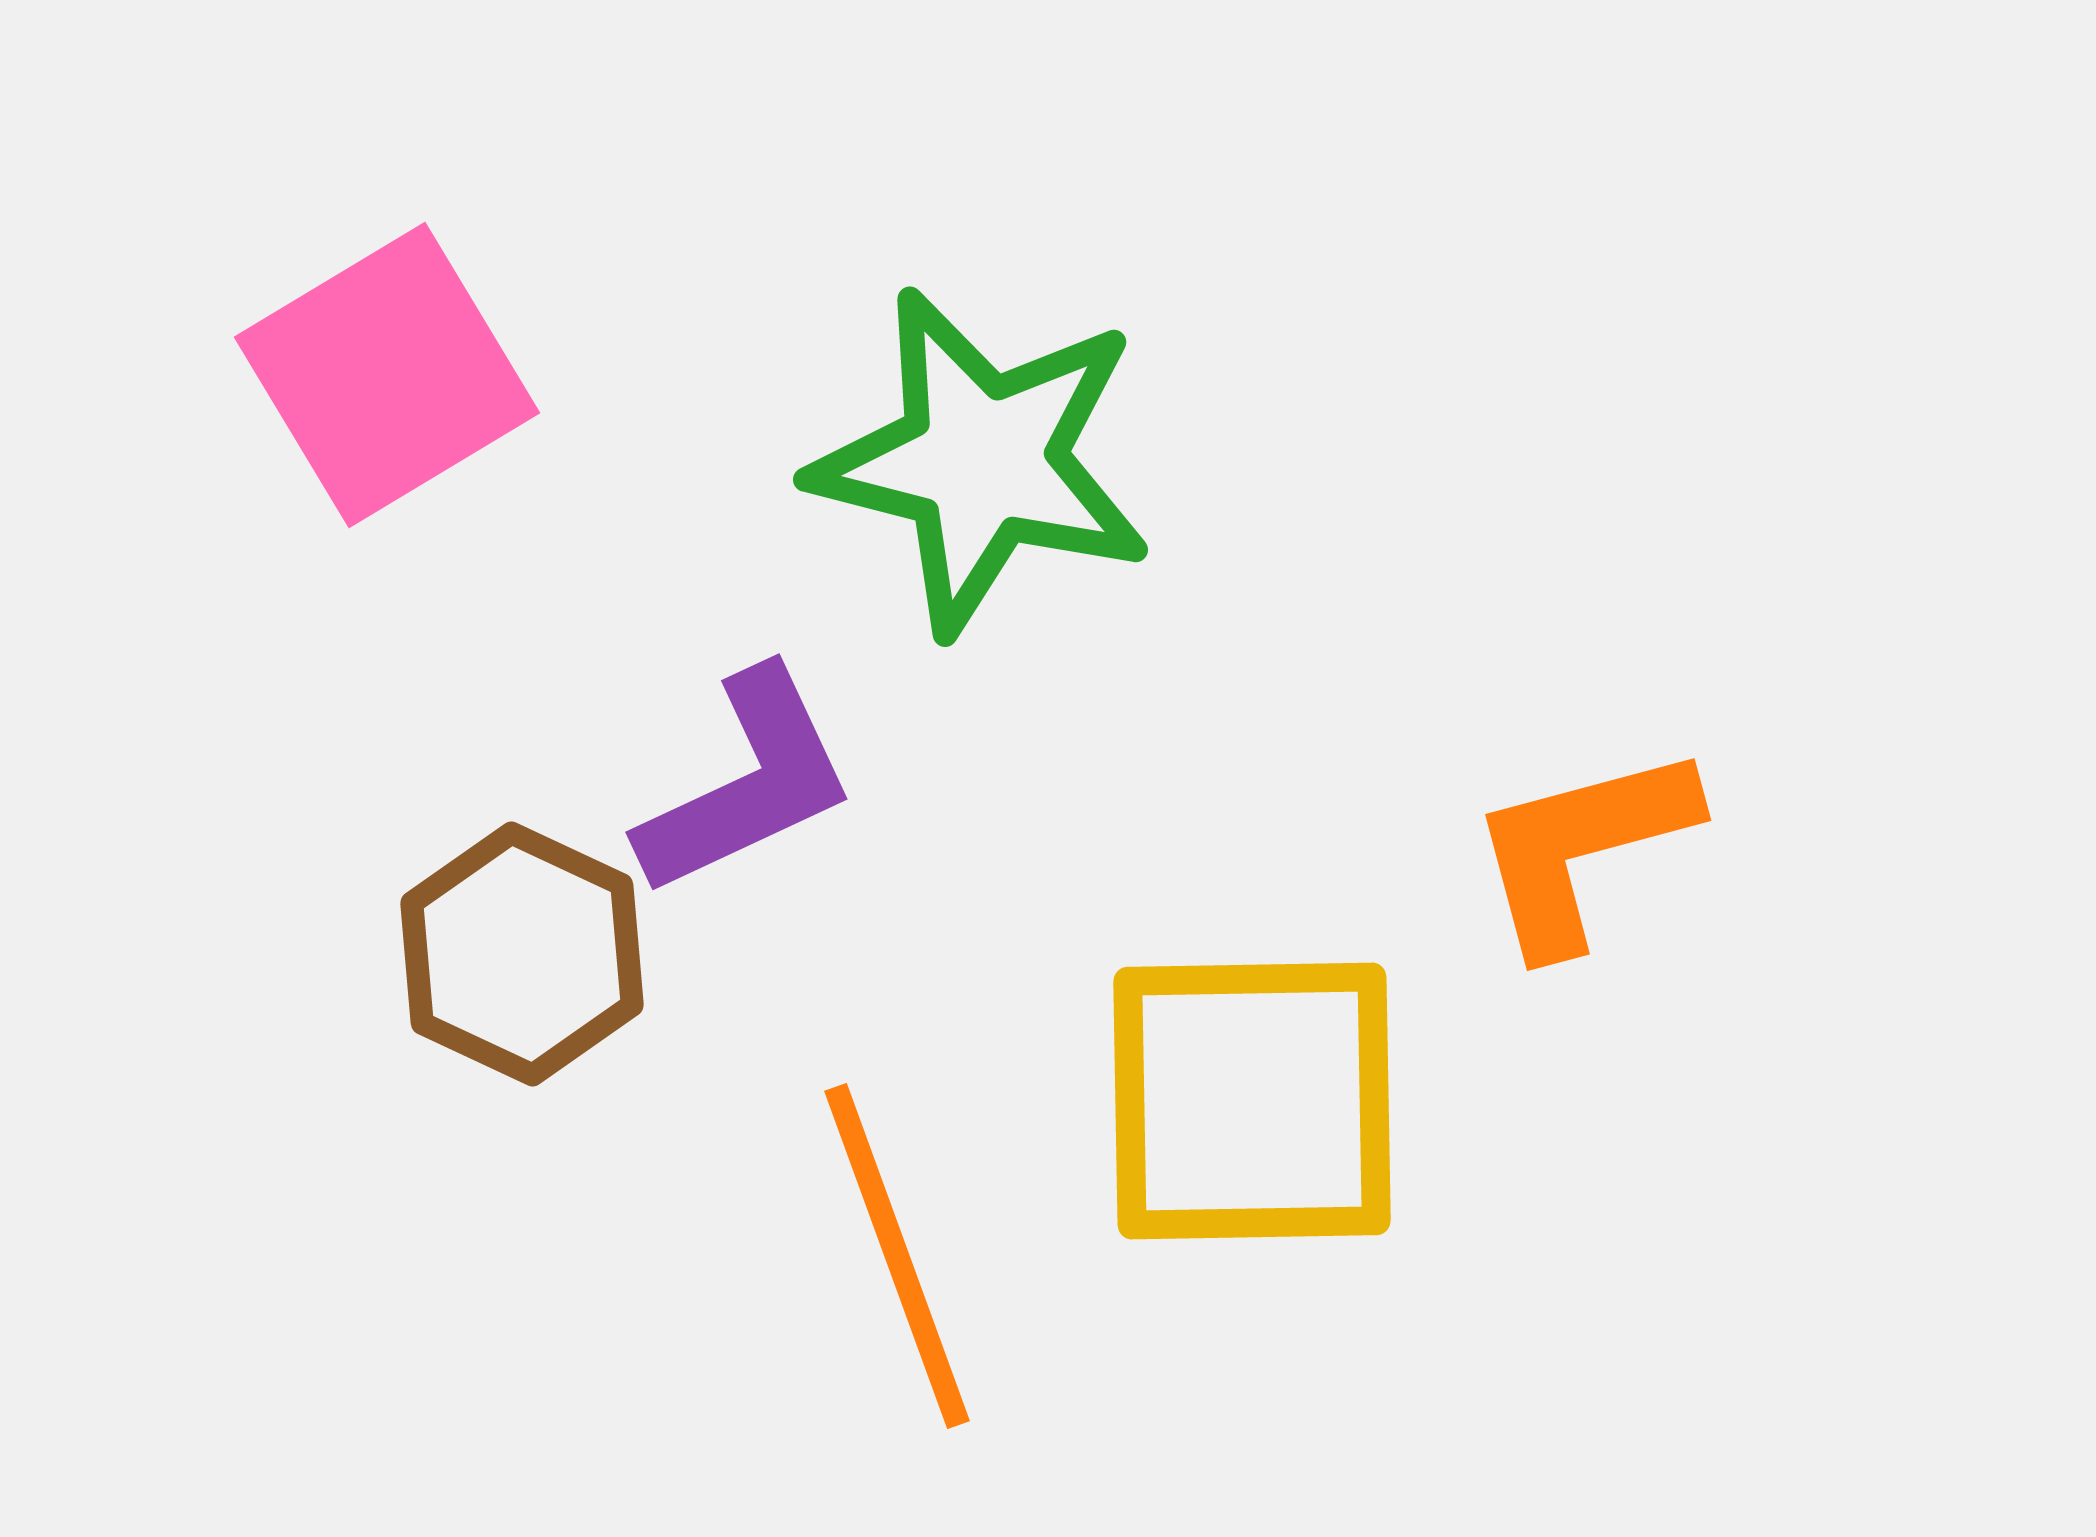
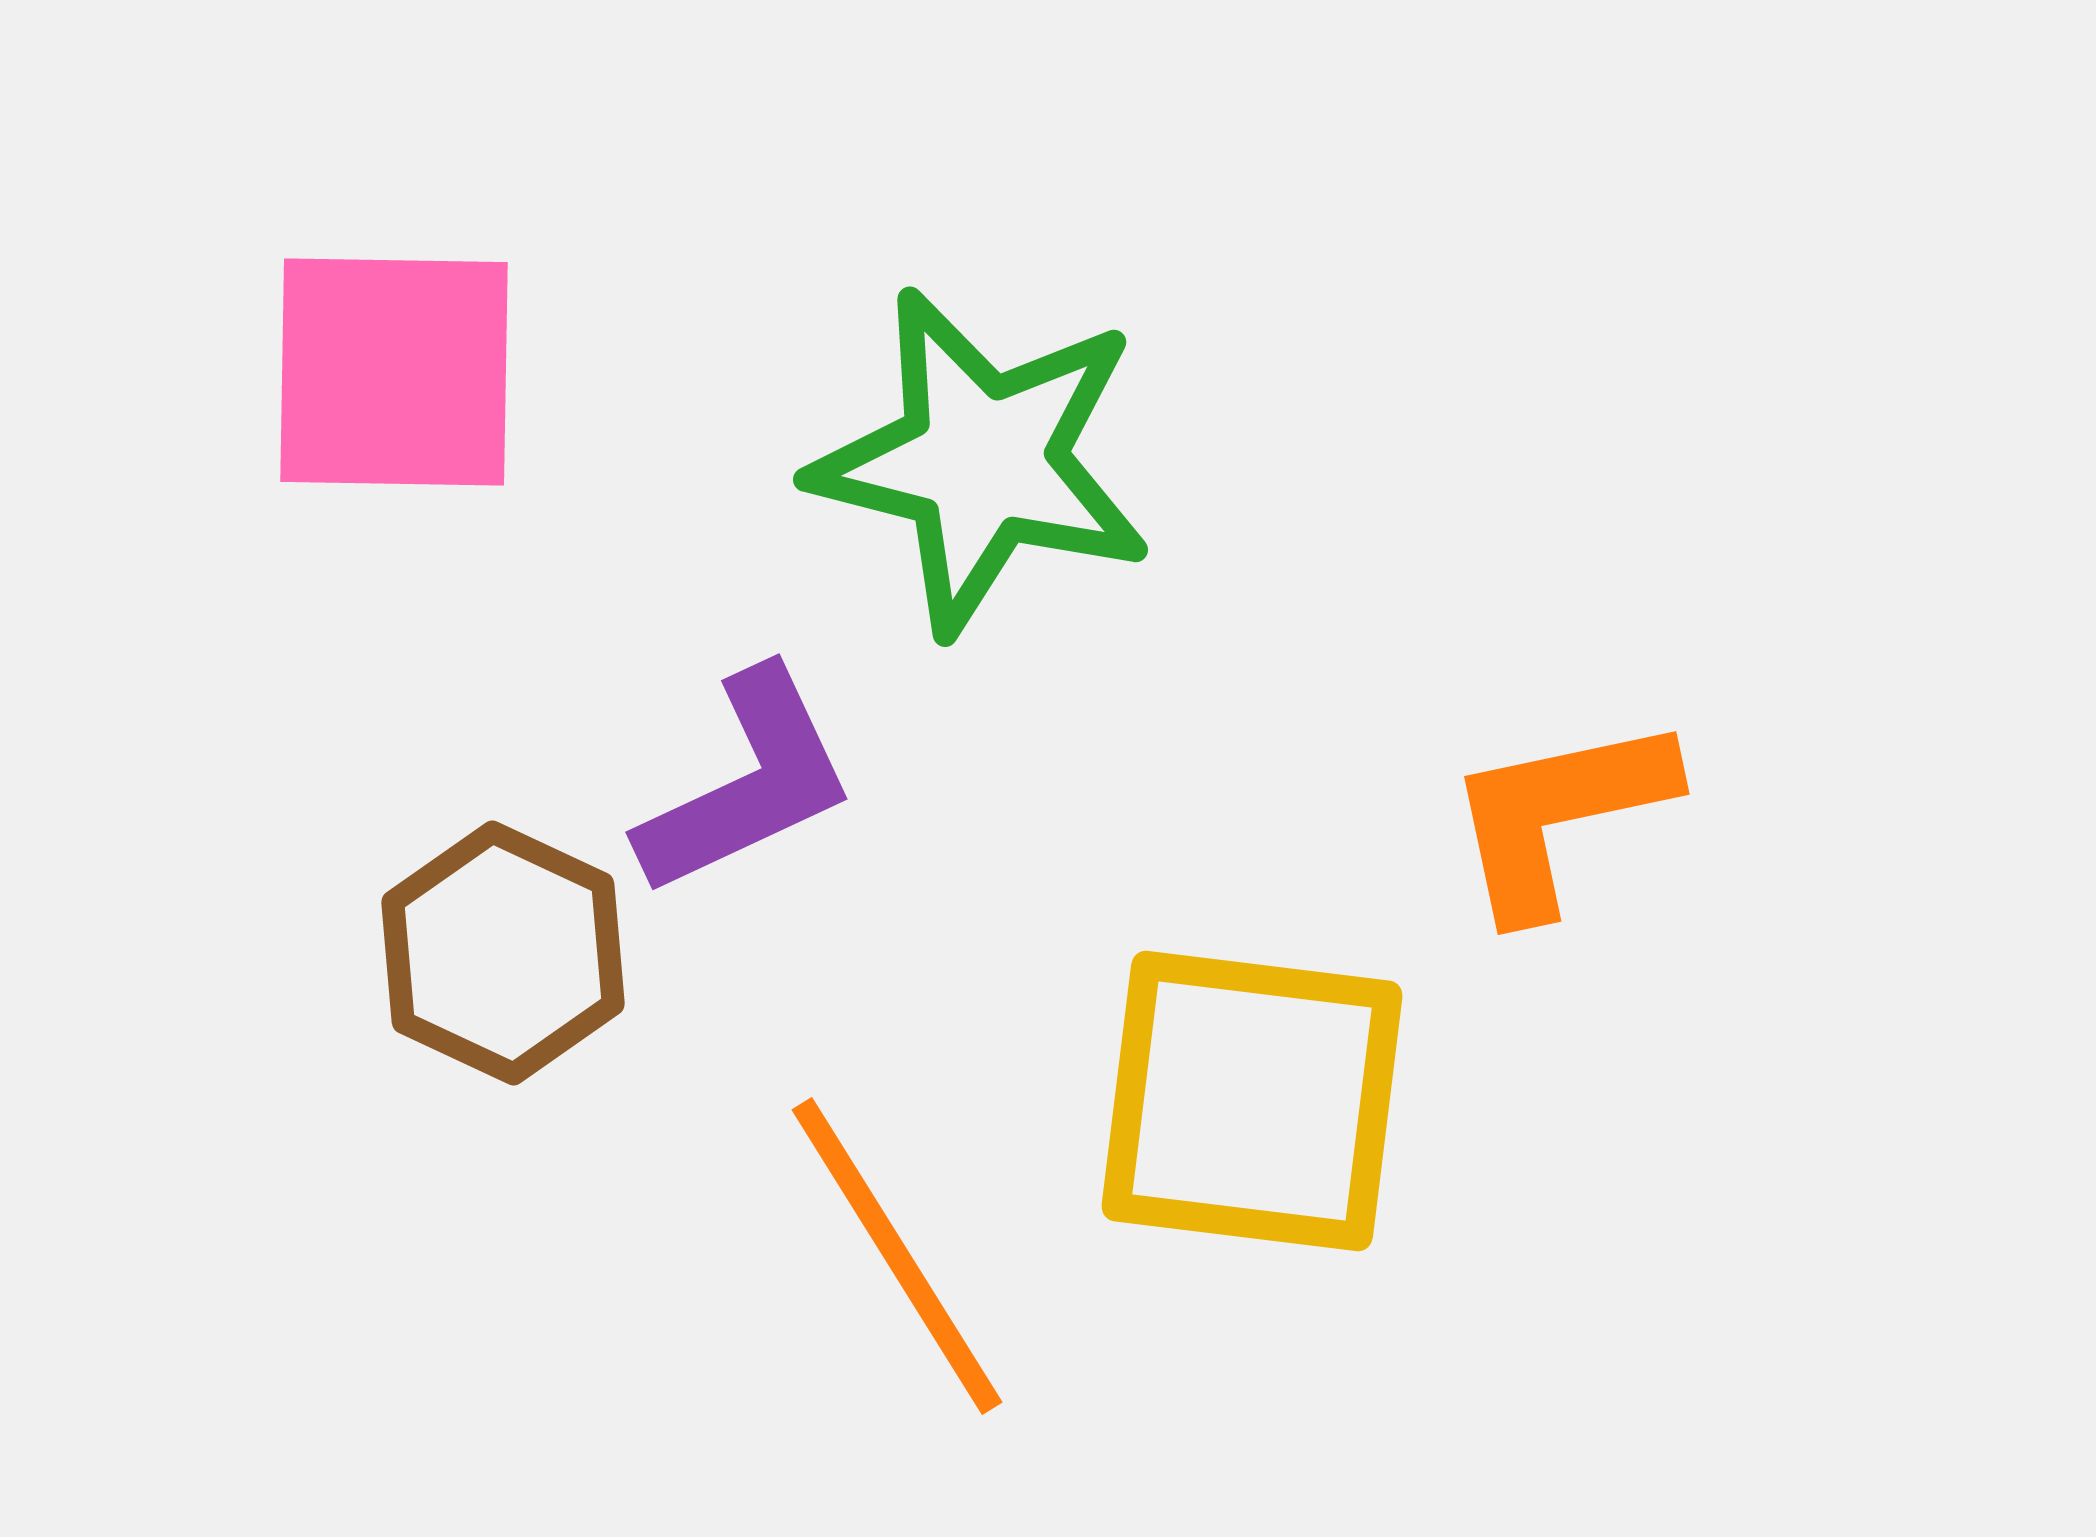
pink square: moved 7 px right, 3 px up; rotated 32 degrees clockwise
orange L-shape: moved 23 px left, 33 px up; rotated 3 degrees clockwise
brown hexagon: moved 19 px left, 1 px up
yellow square: rotated 8 degrees clockwise
orange line: rotated 12 degrees counterclockwise
